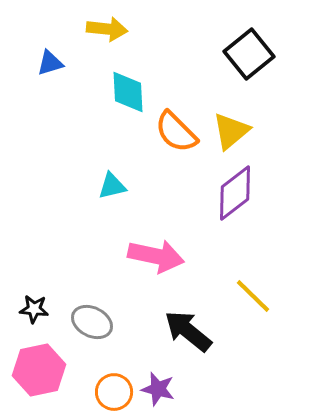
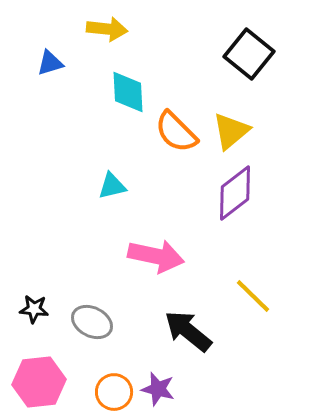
black square: rotated 12 degrees counterclockwise
pink hexagon: moved 12 px down; rotated 6 degrees clockwise
